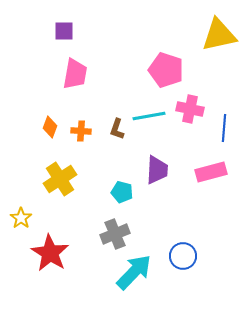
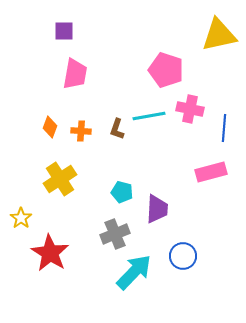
purple trapezoid: moved 39 px down
